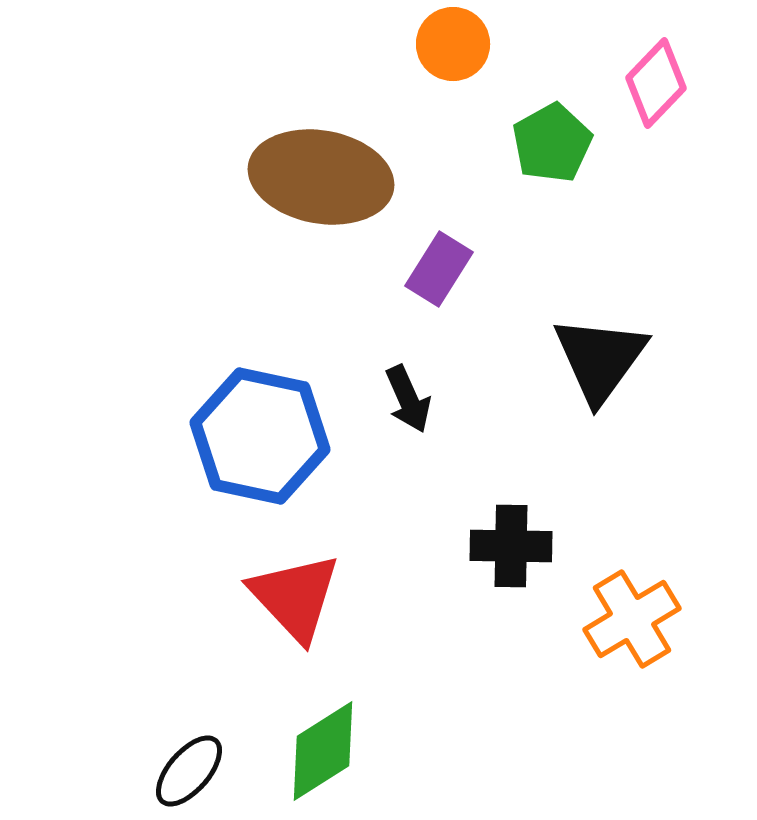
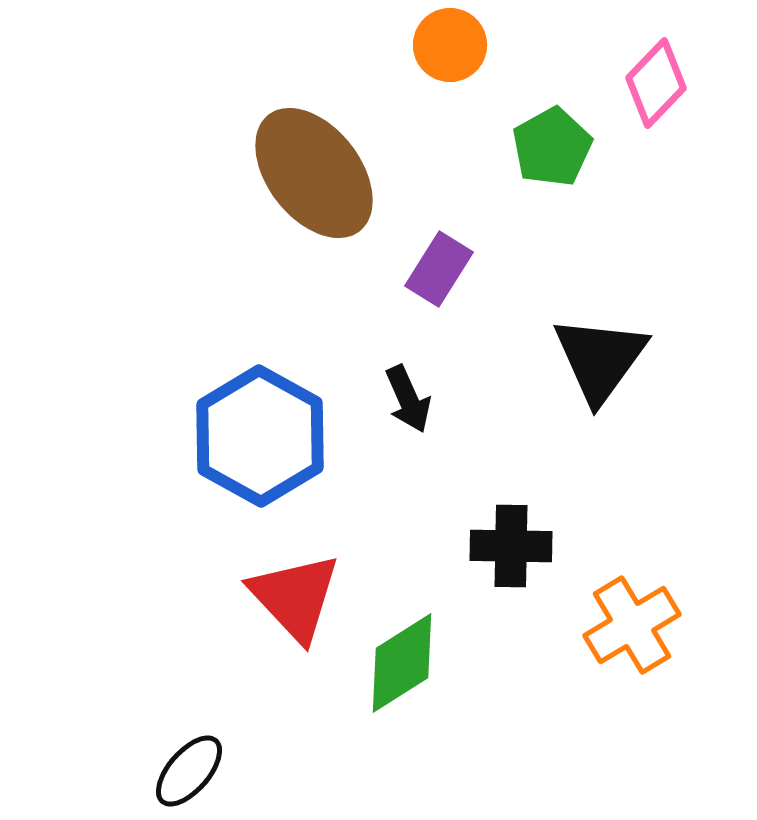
orange circle: moved 3 px left, 1 px down
green pentagon: moved 4 px down
brown ellipse: moved 7 px left, 4 px up; rotated 42 degrees clockwise
blue hexagon: rotated 17 degrees clockwise
orange cross: moved 6 px down
green diamond: moved 79 px right, 88 px up
